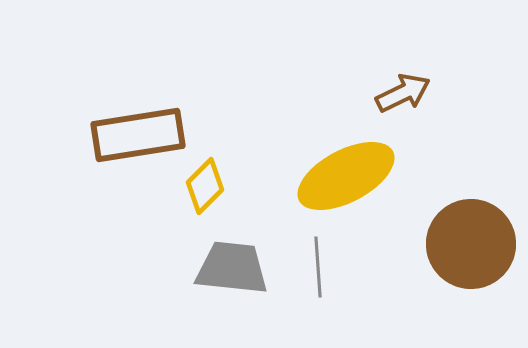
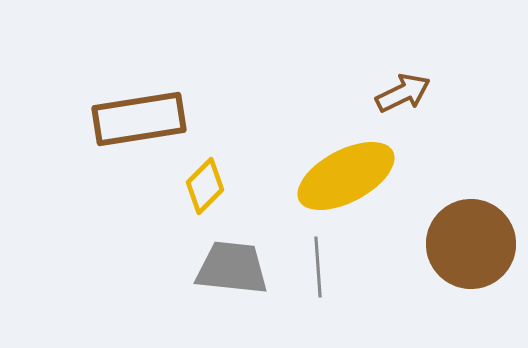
brown rectangle: moved 1 px right, 16 px up
